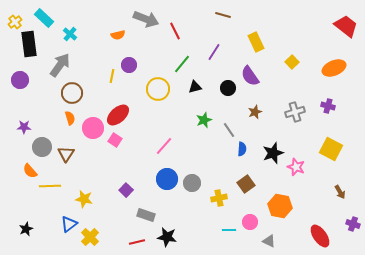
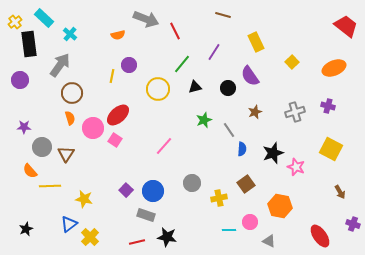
blue circle at (167, 179): moved 14 px left, 12 px down
